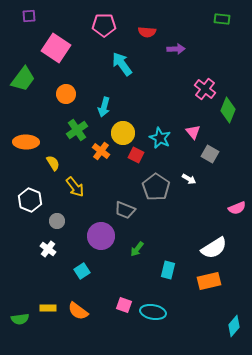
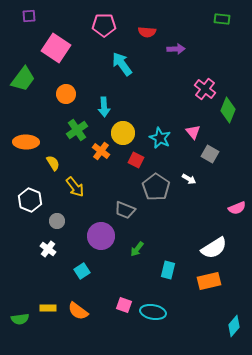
cyan arrow at (104, 107): rotated 18 degrees counterclockwise
red square at (136, 155): moved 5 px down
